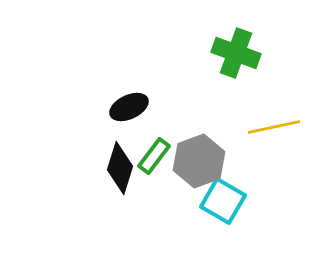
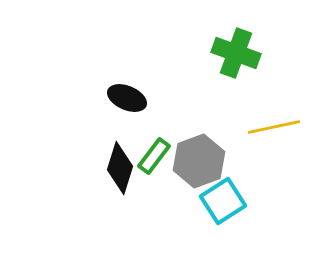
black ellipse: moved 2 px left, 9 px up; rotated 48 degrees clockwise
cyan square: rotated 27 degrees clockwise
